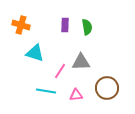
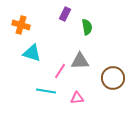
purple rectangle: moved 11 px up; rotated 24 degrees clockwise
cyan triangle: moved 3 px left
gray triangle: moved 1 px left, 1 px up
brown circle: moved 6 px right, 10 px up
pink triangle: moved 1 px right, 3 px down
